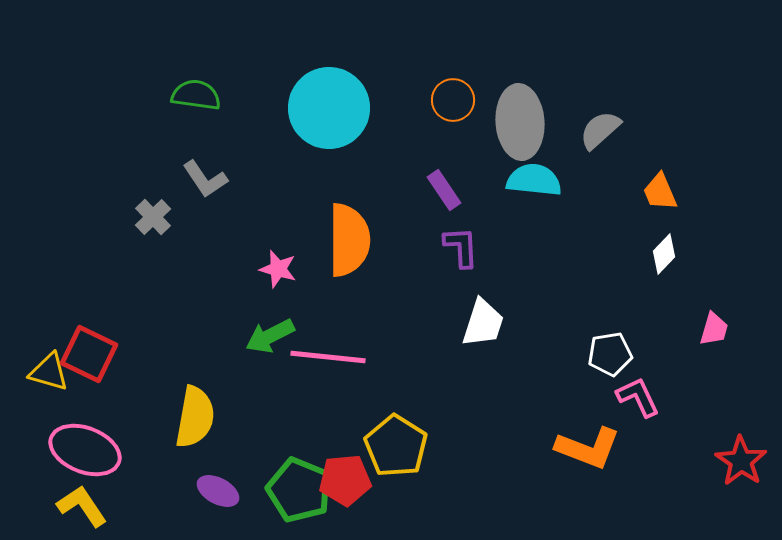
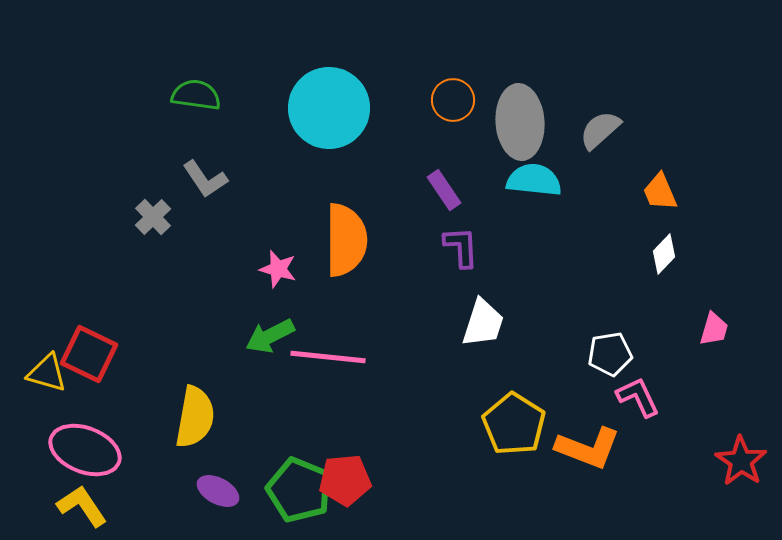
orange semicircle: moved 3 px left
yellow triangle: moved 2 px left, 1 px down
yellow pentagon: moved 118 px right, 22 px up
